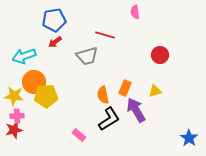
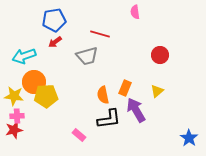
red line: moved 5 px left, 1 px up
yellow triangle: moved 2 px right; rotated 24 degrees counterclockwise
black L-shape: rotated 25 degrees clockwise
